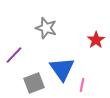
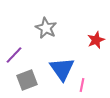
gray star: rotated 10 degrees clockwise
red star: rotated 12 degrees clockwise
gray square: moved 7 px left, 3 px up
